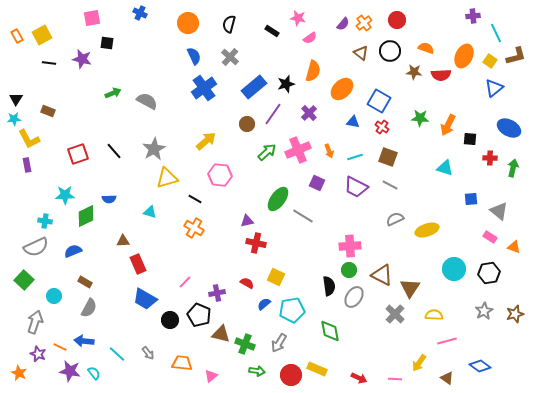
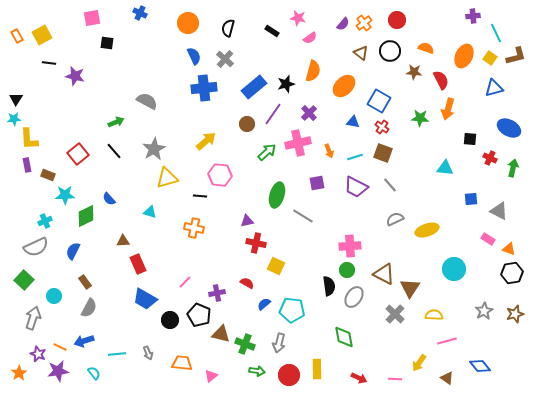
black semicircle at (229, 24): moved 1 px left, 4 px down
gray cross at (230, 57): moved 5 px left, 2 px down
purple star at (82, 59): moved 7 px left, 17 px down
yellow square at (490, 61): moved 3 px up
red semicircle at (441, 75): moved 5 px down; rotated 114 degrees counterclockwise
blue cross at (204, 88): rotated 30 degrees clockwise
blue triangle at (494, 88): rotated 24 degrees clockwise
orange ellipse at (342, 89): moved 2 px right, 3 px up
green arrow at (113, 93): moved 3 px right, 29 px down
brown rectangle at (48, 111): moved 64 px down
orange arrow at (448, 125): moved 16 px up; rotated 10 degrees counterclockwise
yellow L-shape at (29, 139): rotated 25 degrees clockwise
pink cross at (298, 150): moved 7 px up; rotated 10 degrees clockwise
red square at (78, 154): rotated 20 degrees counterclockwise
brown square at (388, 157): moved 5 px left, 4 px up
red cross at (490, 158): rotated 24 degrees clockwise
cyan triangle at (445, 168): rotated 12 degrees counterclockwise
purple square at (317, 183): rotated 35 degrees counterclockwise
gray line at (390, 185): rotated 21 degrees clockwise
blue semicircle at (109, 199): rotated 48 degrees clockwise
black line at (195, 199): moved 5 px right, 3 px up; rotated 24 degrees counterclockwise
green ellipse at (278, 199): moved 1 px left, 4 px up; rotated 20 degrees counterclockwise
gray triangle at (499, 211): rotated 12 degrees counterclockwise
cyan cross at (45, 221): rotated 32 degrees counterclockwise
orange cross at (194, 228): rotated 18 degrees counterclockwise
pink rectangle at (490, 237): moved 2 px left, 2 px down
orange triangle at (514, 247): moved 5 px left, 2 px down
blue semicircle at (73, 251): rotated 42 degrees counterclockwise
green circle at (349, 270): moved 2 px left
black hexagon at (489, 273): moved 23 px right
brown triangle at (382, 275): moved 2 px right, 1 px up
yellow square at (276, 277): moved 11 px up
brown rectangle at (85, 282): rotated 24 degrees clockwise
cyan pentagon at (292, 310): rotated 15 degrees clockwise
gray arrow at (35, 322): moved 2 px left, 4 px up
green diamond at (330, 331): moved 14 px right, 6 px down
blue arrow at (84, 341): rotated 24 degrees counterclockwise
gray arrow at (279, 343): rotated 18 degrees counterclockwise
gray arrow at (148, 353): rotated 16 degrees clockwise
cyan line at (117, 354): rotated 48 degrees counterclockwise
blue diamond at (480, 366): rotated 15 degrees clockwise
yellow rectangle at (317, 369): rotated 66 degrees clockwise
purple star at (70, 371): moved 12 px left; rotated 20 degrees counterclockwise
orange star at (19, 373): rotated 14 degrees clockwise
red circle at (291, 375): moved 2 px left
